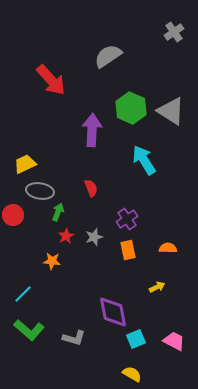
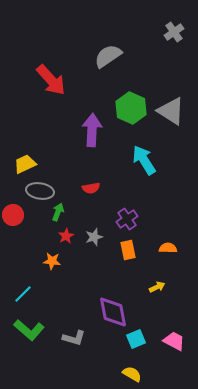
red semicircle: rotated 102 degrees clockwise
